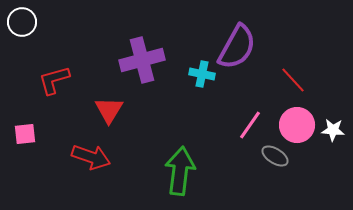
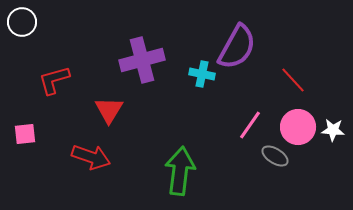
pink circle: moved 1 px right, 2 px down
